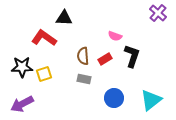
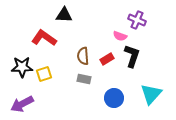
purple cross: moved 21 px left, 7 px down; rotated 18 degrees counterclockwise
black triangle: moved 3 px up
pink semicircle: moved 5 px right
red rectangle: moved 2 px right
cyan triangle: moved 6 px up; rotated 10 degrees counterclockwise
